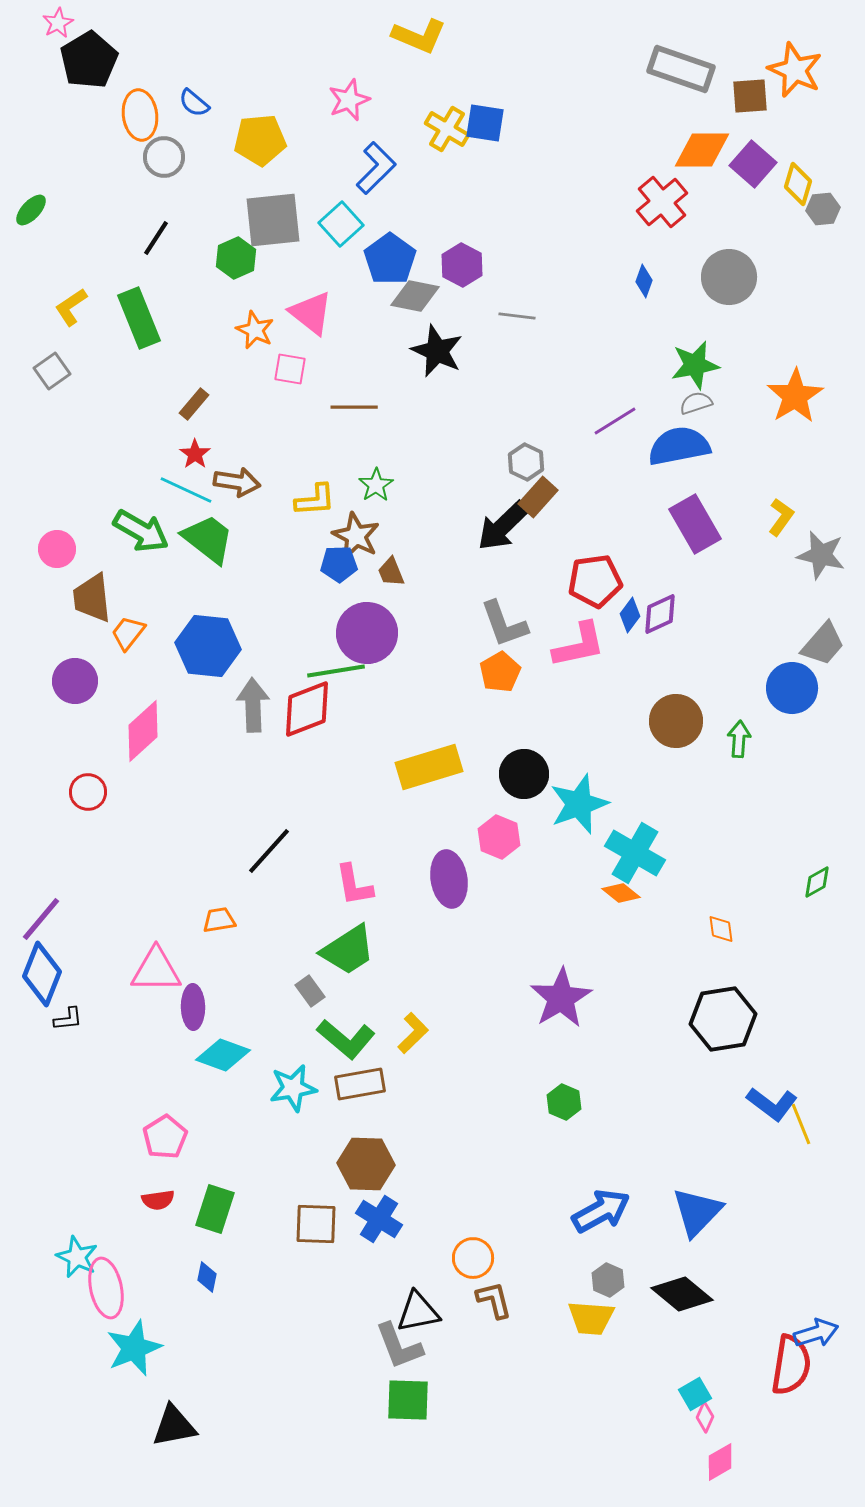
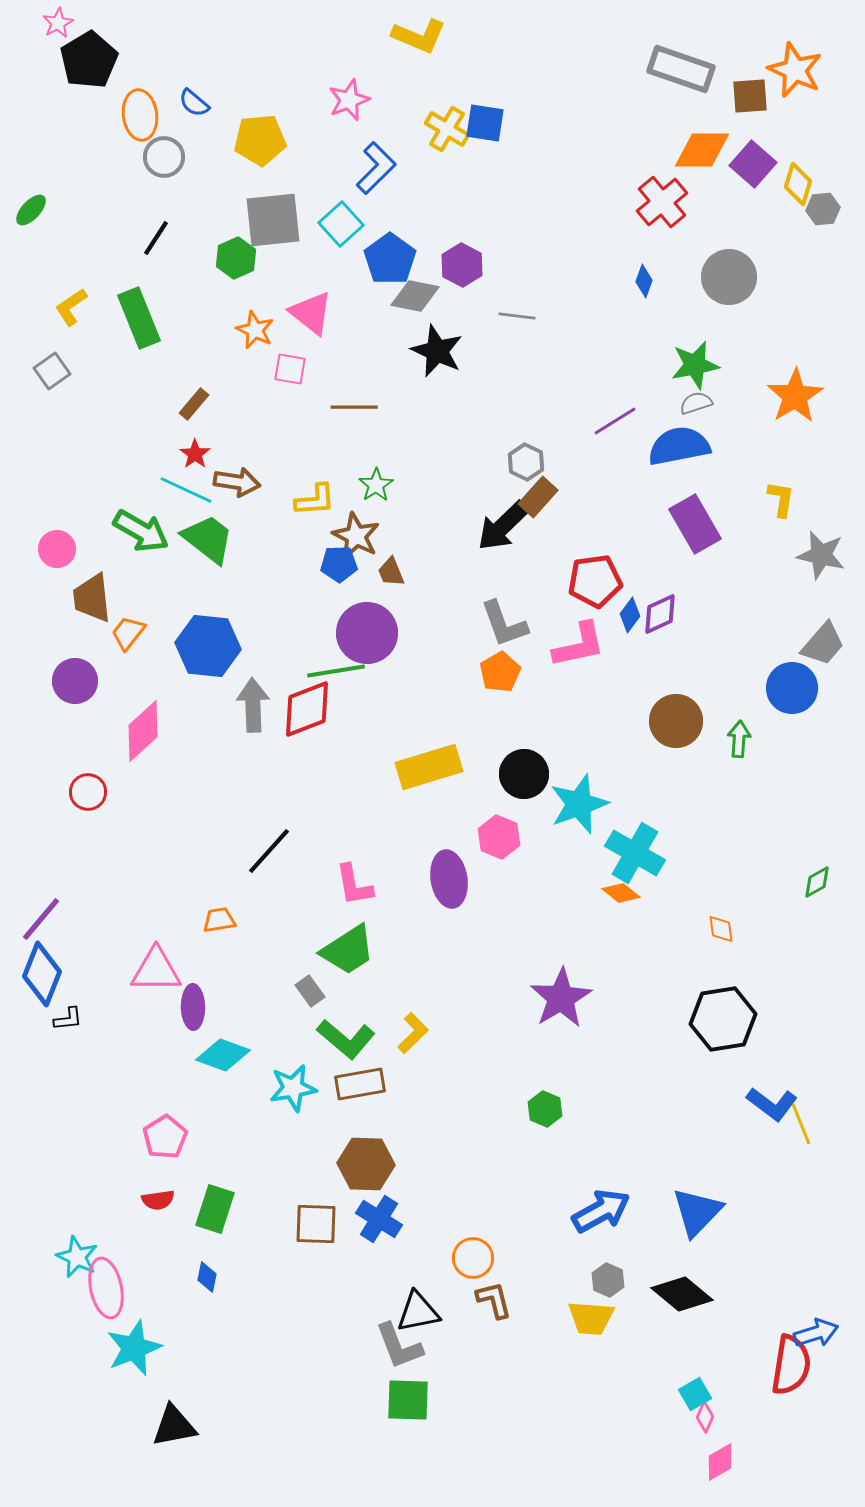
yellow L-shape at (781, 517): moved 18 px up; rotated 27 degrees counterclockwise
green hexagon at (564, 1102): moved 19 px left, 7 px down
